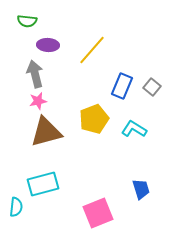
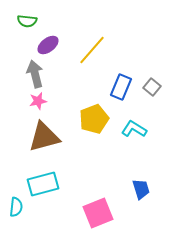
purple ellipse: rotated 40 degrees counterclockwise
blue rectangle: moved 1 px left, 1 px down
brown triangle: moved 2 px left, 5 px down
